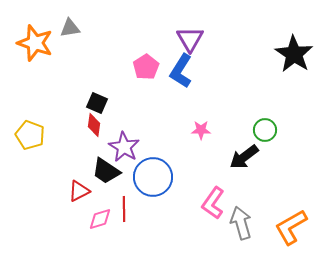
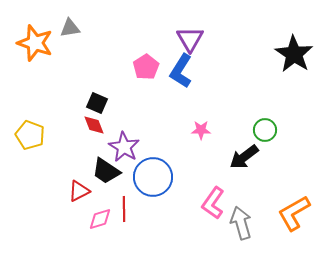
red diamond: rotated 30 degrees counterclockwise
orange L-shape: moved 3 px right, 14 px up
